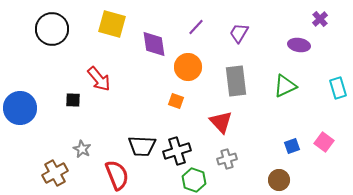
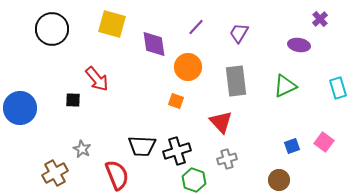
red arrow: moved 2 px left
